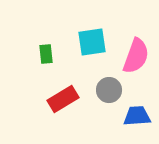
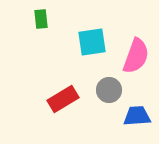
green rectangle: moved 5 px left, 35 px up
